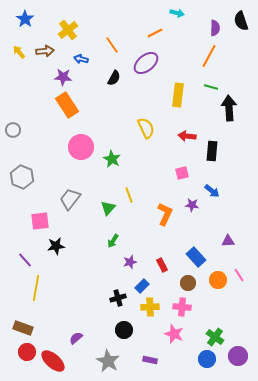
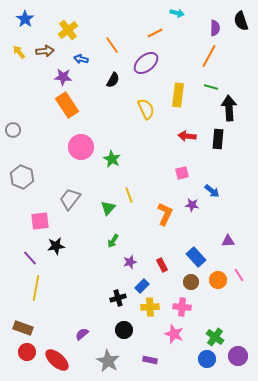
black semicircle at (114, 78): moved 1 px left, 2 px down
yellow semicircle at (146, 128): moved 19 px up
black rectangle at (212, 151): moved 6 px right, 12 px up
purple line at (25, 260): moved 5 px right, 2 px up
brown circle at (188, 283): moved 3 px right, 1 px up
purple semicircle at (76, 338): moved 6 px right, 4 px up
red ellipse at (53, 361): moved 4 px right, 1 px up
